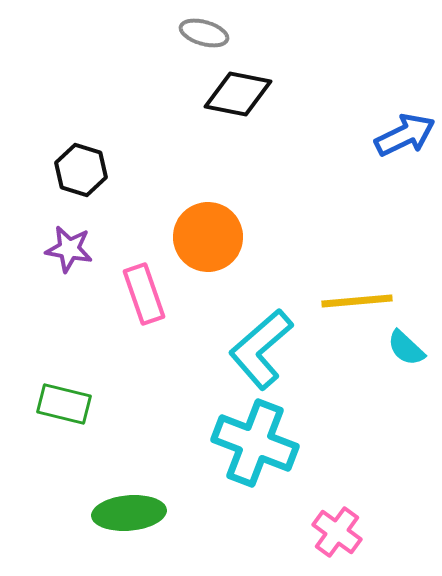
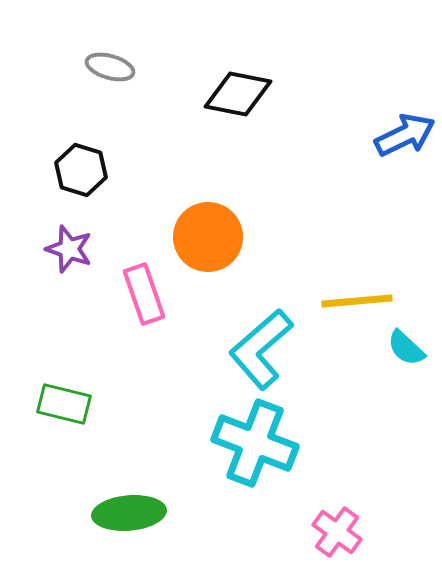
gray ellipse: moved 94 px left, 34 px down
purple star: rotated 9 degrees clockwise
